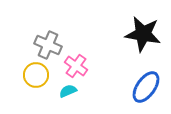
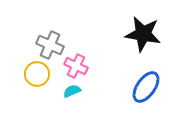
gray cross: moved 2 px right
pink cross: rotated 10 degrees counterclockwise
yellow circle: moved 1 px right, 1 px up
cyan semicircle: moved 4 px right
